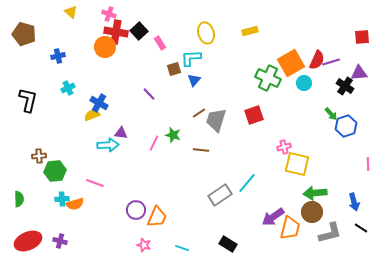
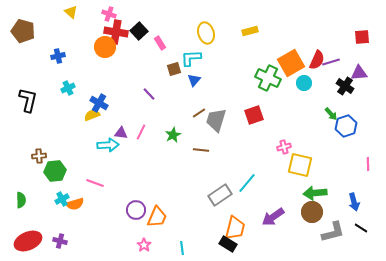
brown pentagon at (24, 34): moved 1 px left, 3 px up
green star at (173, 135): rotated 28 degrees clockwise
pink line at (154, 143): moved 13 px left, 11 px up
yellow square at (297, 164): moved 3 px right, 1 px down
green semicircle at (19, 199): moved 2 px right, 1 px down
cyan cross at (62, 199): rotated 24 degrees counterclockwise
orange trapezoid at (290, 228): moved 55 px left
gray L-shape at (330, 233): moved 3 px right, 1 px up
pink star at (144, 245): rotated 16 degrees clockwise
cyan line at (182, 248): rotated 64 degrees clockwise
